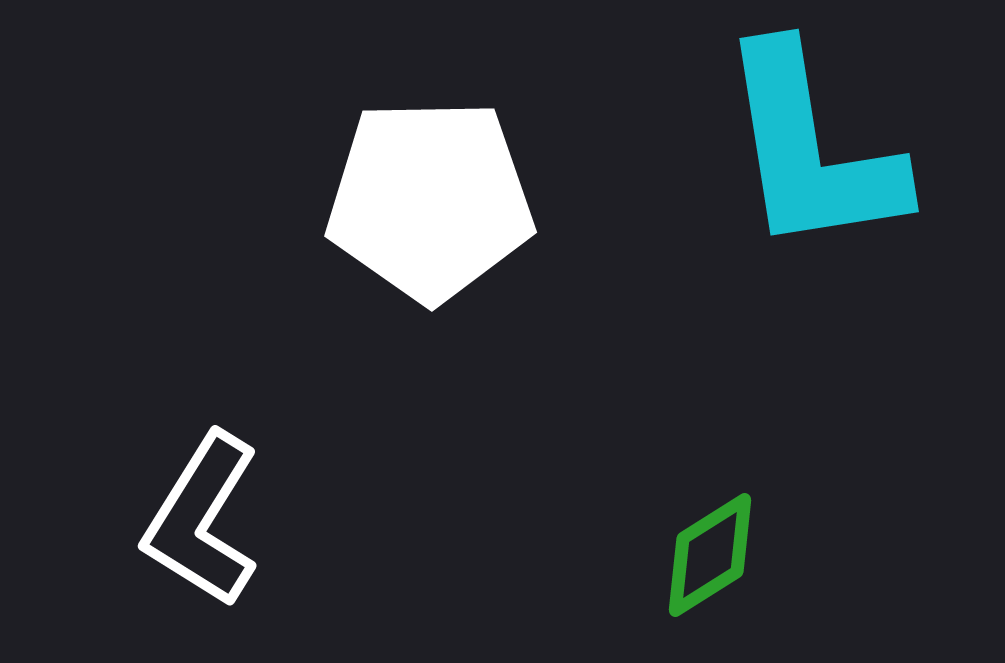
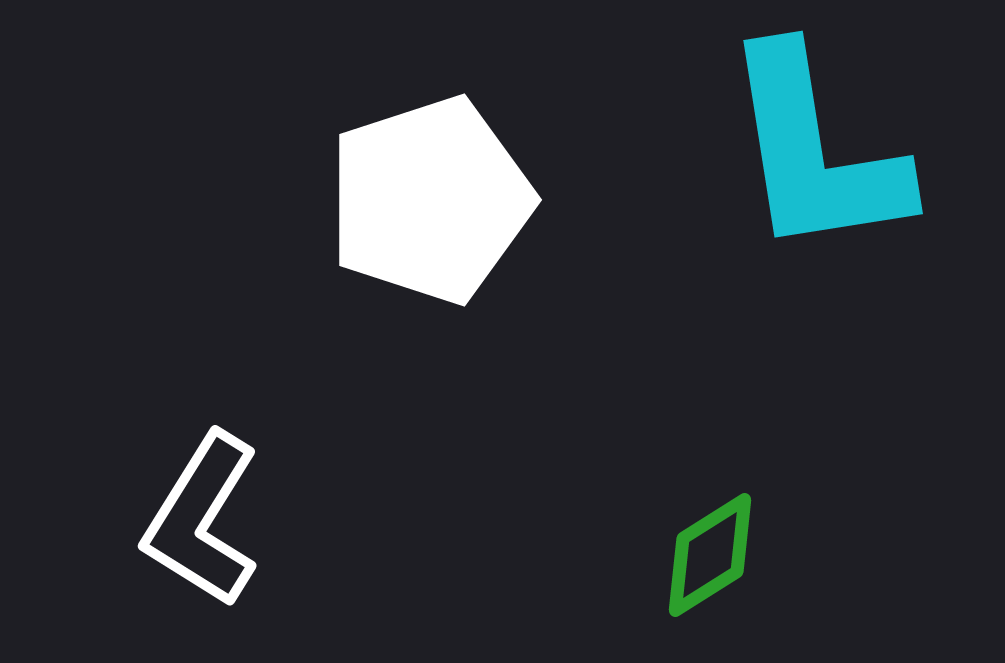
cyan L-shape: moved 4 px right, 2 px down
white pentagon: rotated 17 degrees counterclockwise
